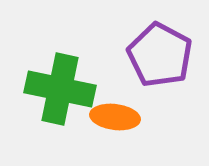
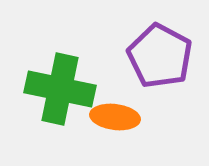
purple pentagon: moved 1 px down
